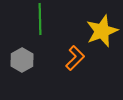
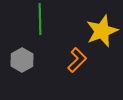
orange L-shape: moved 2 px right, 2 px down
